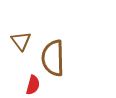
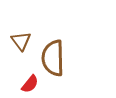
red semicircle: moved 3 px left, 1 px up; rotated 24 degrees clockwise
